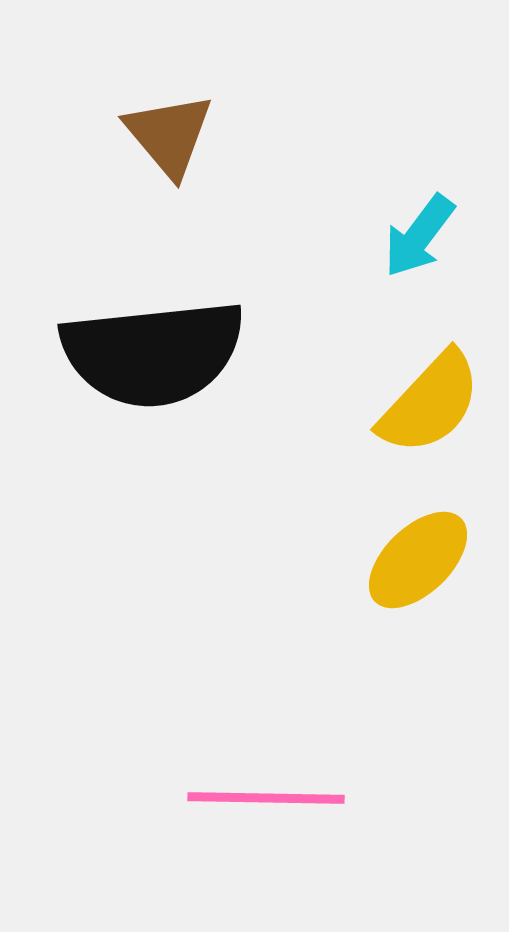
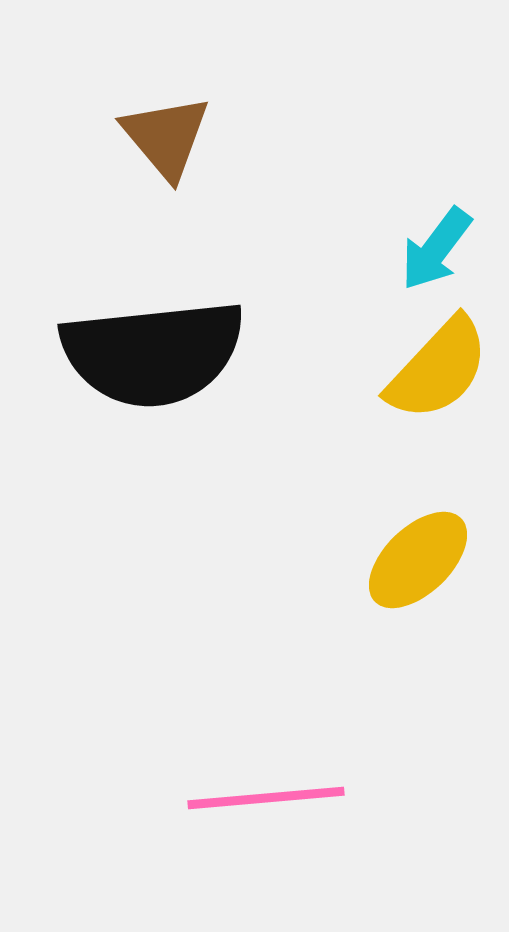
brown triangle: moved 3 px left, 2 px down
cyan arrow: moved 17 px right, 13 px down
yellow semicircle: moved 8 px right, 34 px up
pink line: rotated 6 degrees counterclockwise
